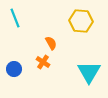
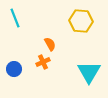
orange semicircle: moved 1 px left, 1 px down
orange cross: rotated 32 degrees clockwise
